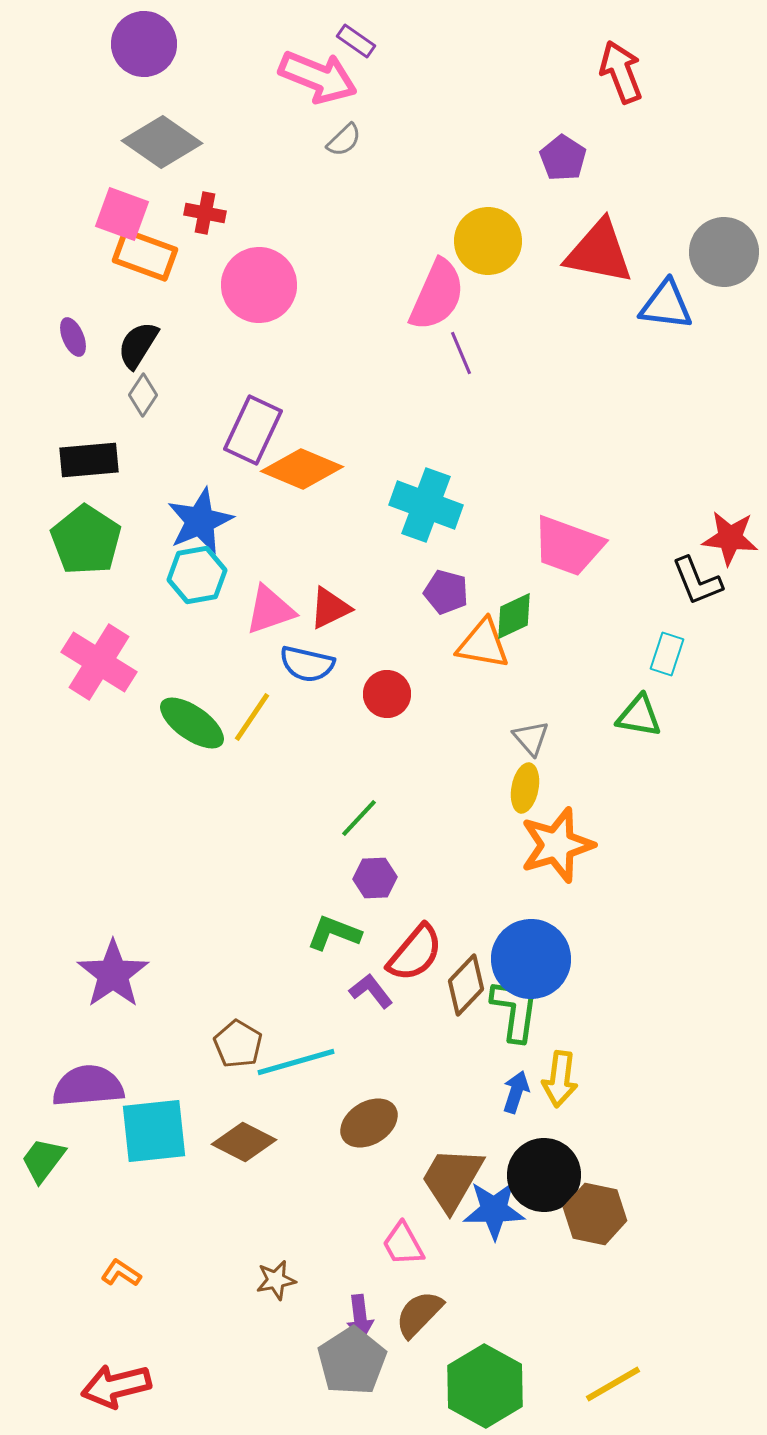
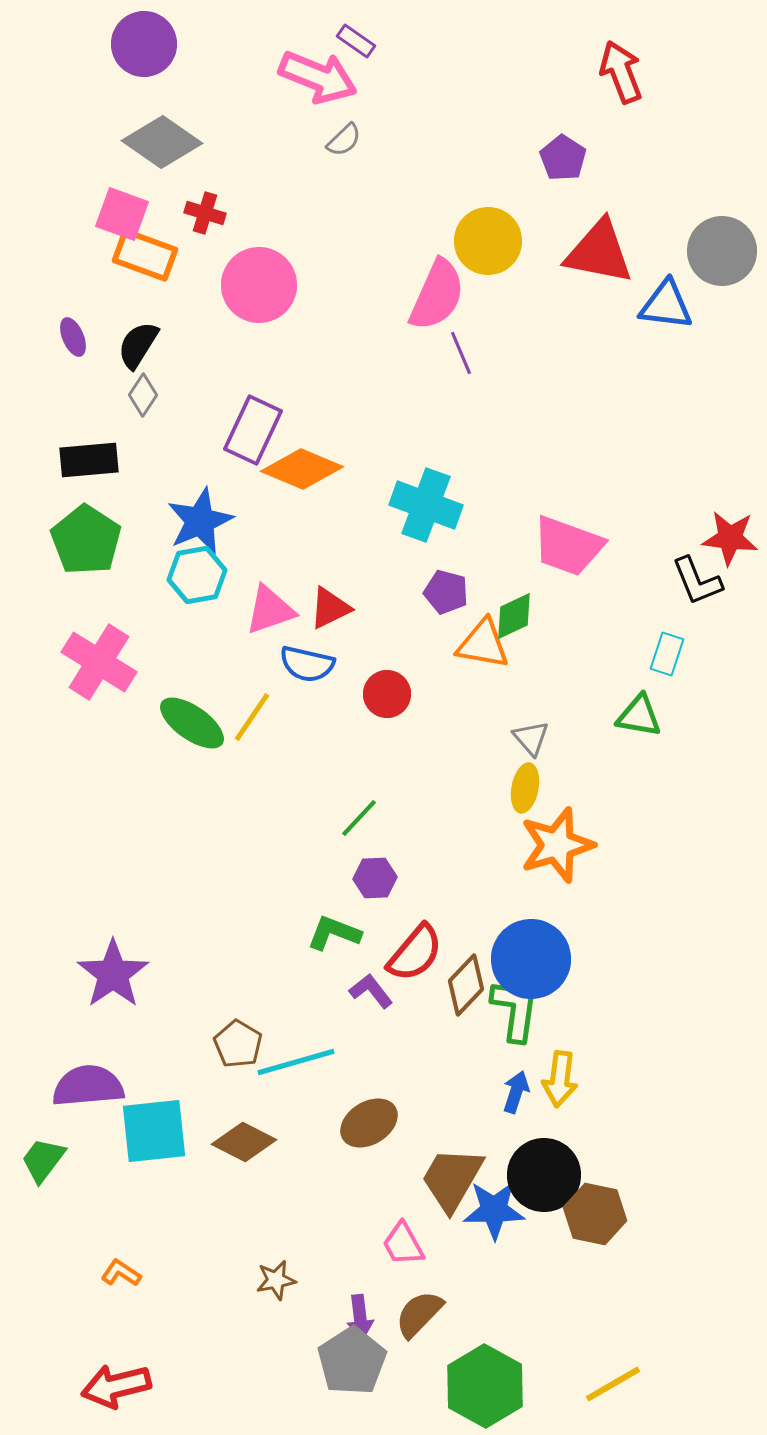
red cross at (205, 213): rotated 6 degrees clockwise
gray circle at (724, 252): moved 2 px left, 1 px up
